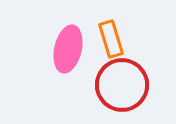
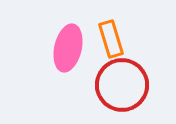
pink ellipse: moved 1 px up
